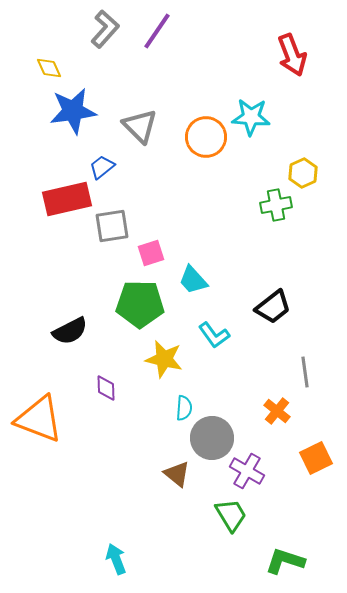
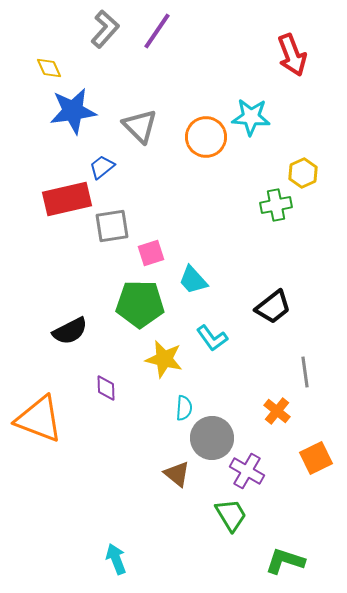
cyan L-shape: moved 2 px left, 3 px down
